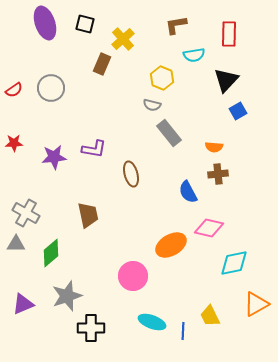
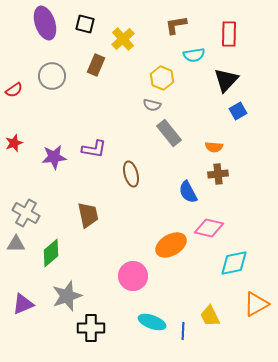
brown rectangle: moved 6 px left, 1 px down
gray circle: moved 1 px right, 12 px up
red star: rotated 18 degrees counterclockwise
